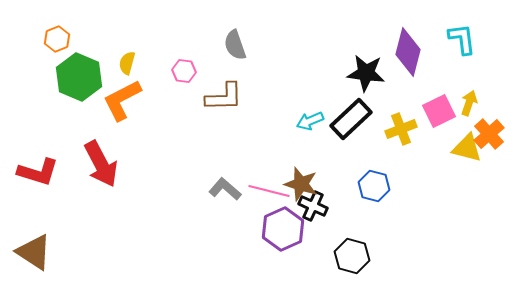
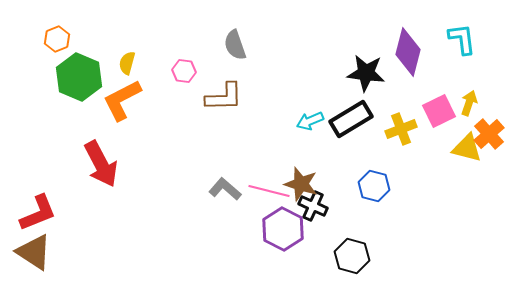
black rectangle: rotated 12 degrees clockwise
red L-shape: moved 41 px down; rotated 39 degrees counterclockwise
purple hexagon: rotated 9 degrees counterclockwise
